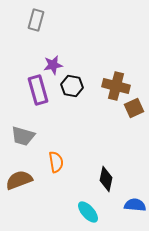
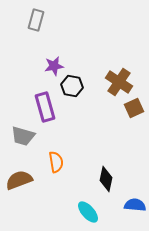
purple star: moved 1 px right, 1 px down
brown cross: moved 3 px right, 4 px up; rotated 20 degrees clockwise
purple rectangle: moved 7 px right, 17 px down
